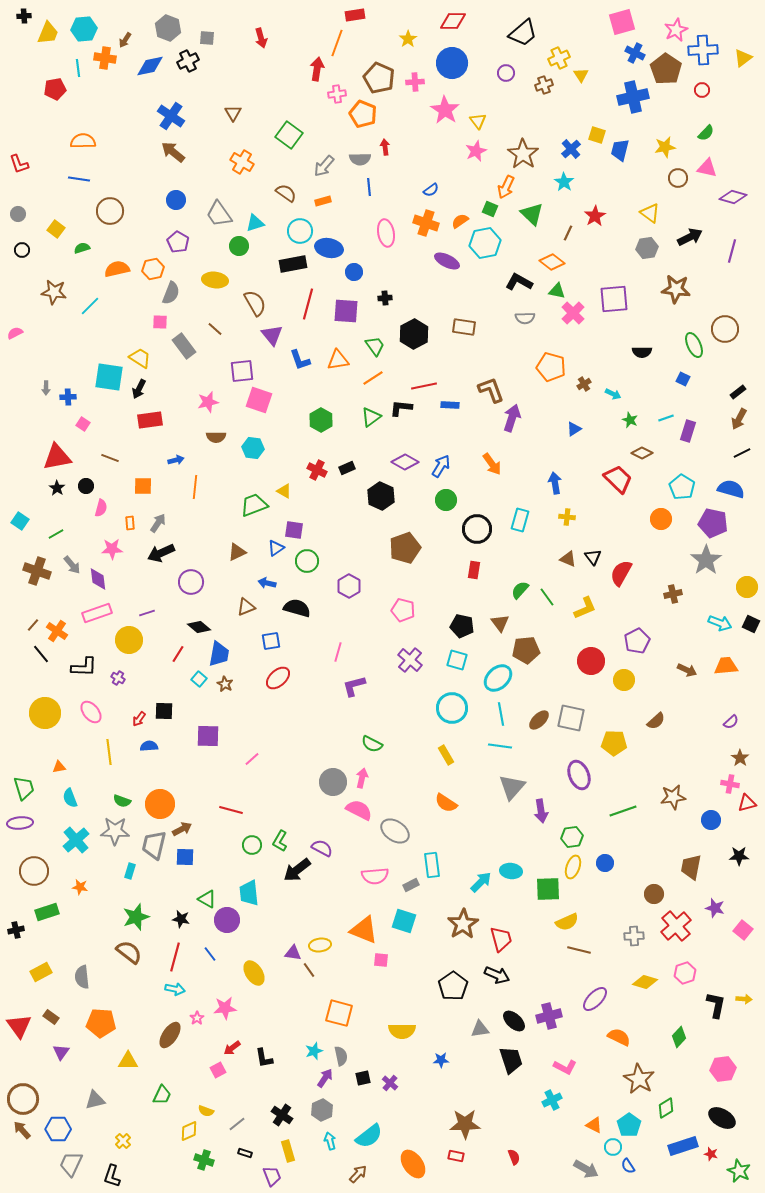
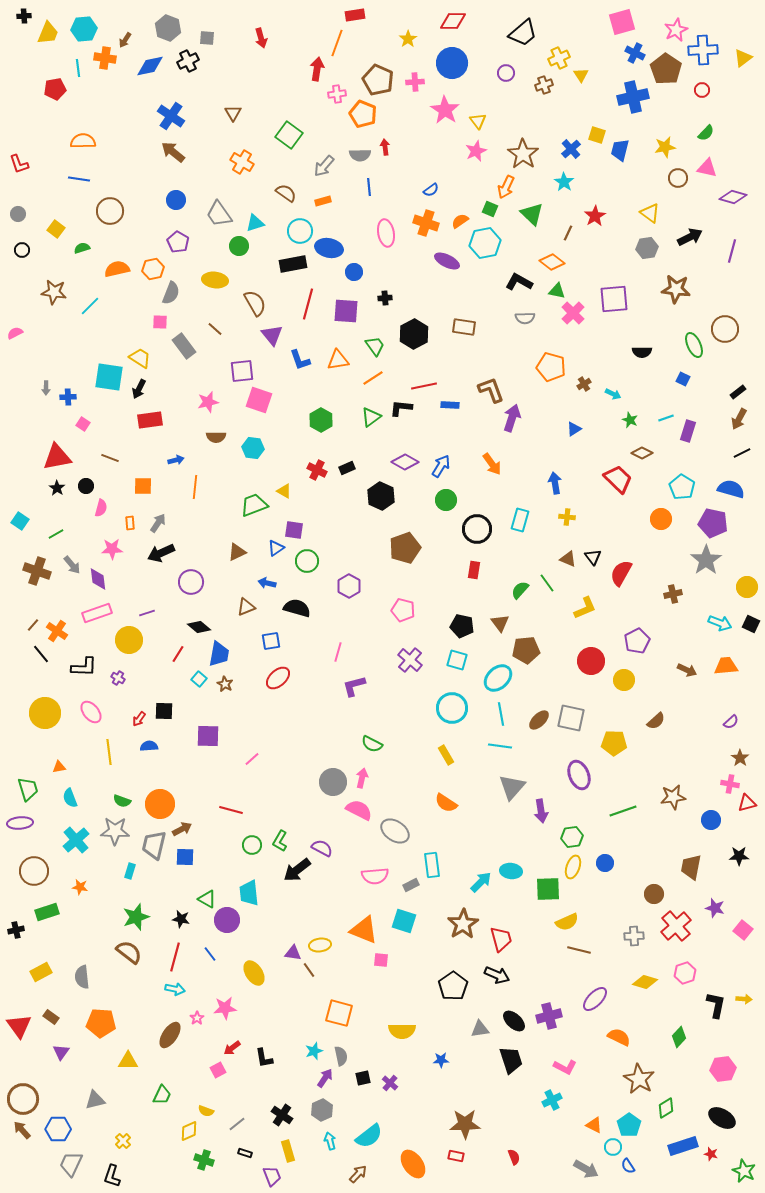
brown pentagon at (379, 78): moved 1 px left, 2 px down
gray semicircle at (360, 159): moved 4 px up
green line at (547, 597): moved 14 px up
green trapezoid at (24, 788): moved 4 px right, 1 px down
green star at (739, 1171): moved 5 px right
